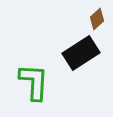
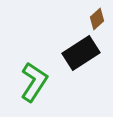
green L-shape: rotated 30 degrees clockwise
